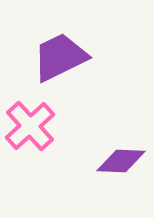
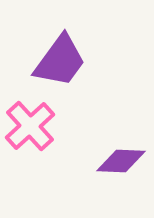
purple trapezoid: moved 4 px down; rotated 152 degrees clockwise
